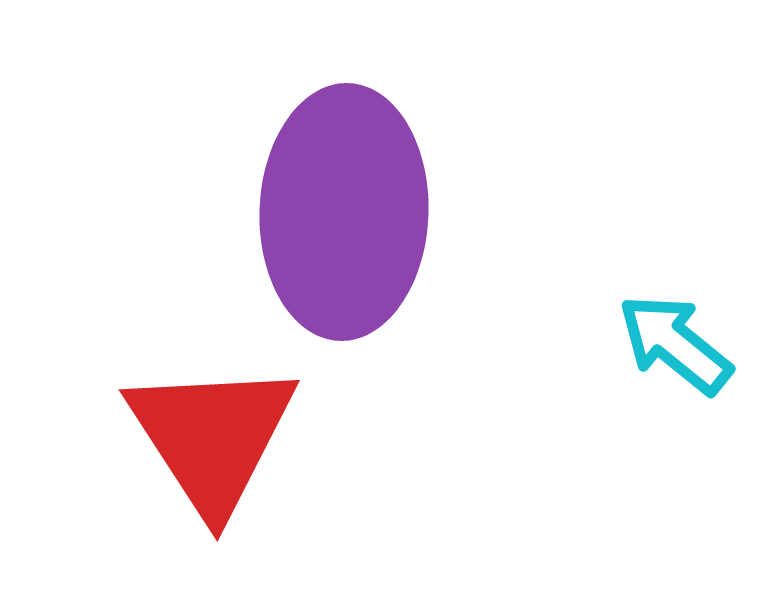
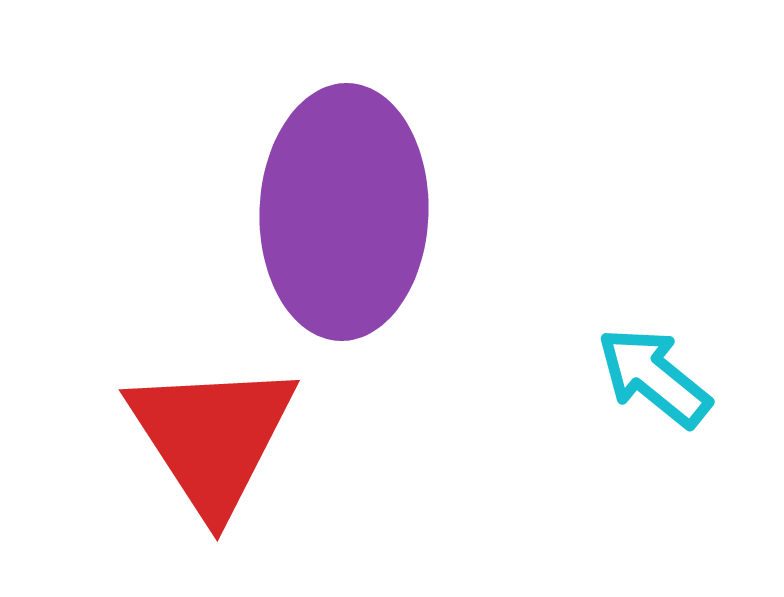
cyan arrow: moved 21 px left, 33 px down
